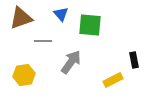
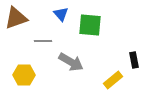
brown triangle: moved 5 px left
gray arrow: rotated 85 degrees clockwise
yellow hexagon: rotated 10 degrees clockwise
yellow rectangle: rotated 12 degrees counterclockwise
